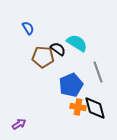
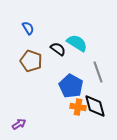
brown pentagon: moved 12 px left, 4 px down; rotated 15 degrees clockwise
blue pentagon: moved 1 px down; rotated 20 degrees counterclockwise
black diamond: moved 2 px up
